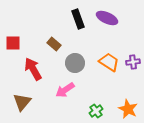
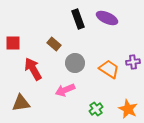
orange trapezoid: moved 7 px down
pink arrow: rotated 12 degrees clockwise
brown triangle: moved 1 px left, 1 px down; rotated 42 degrees clockwise
green cross: moved 2 px up
